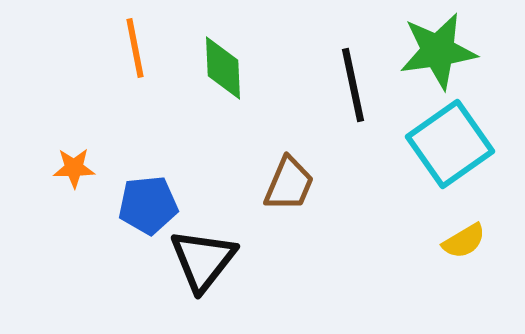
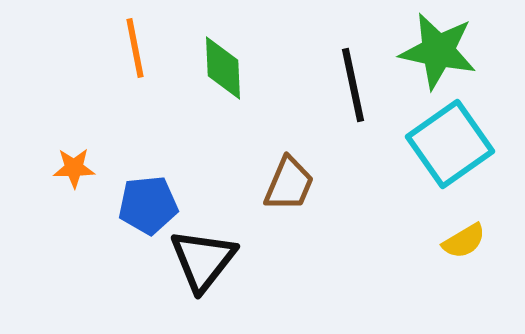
green star: rotated 20 degrees clockwise
